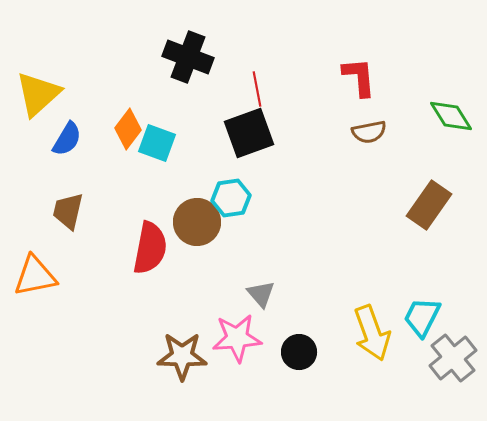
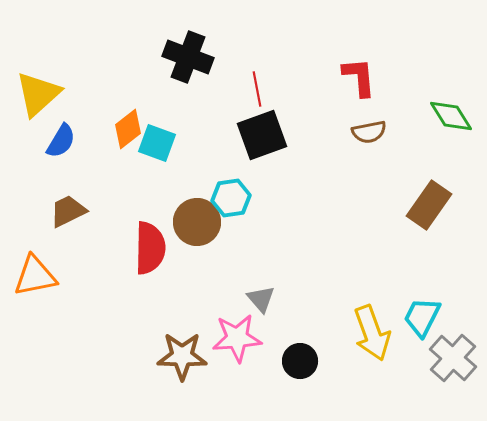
orange diamond: rotated 15 degrees clockwise
black square: moved 13 px right, 2 px down
blue semicircle: moved 6 px left, 2 px down
brown trapezoid: rotated 51 degrees clockwise
red semicircle: rotated 10 degrees counterclockwise
gray triangle: moved 5 px down
black circle: moved 1 px right, 9 px down
gray cross: rotated 9 degrees counterclockwise
